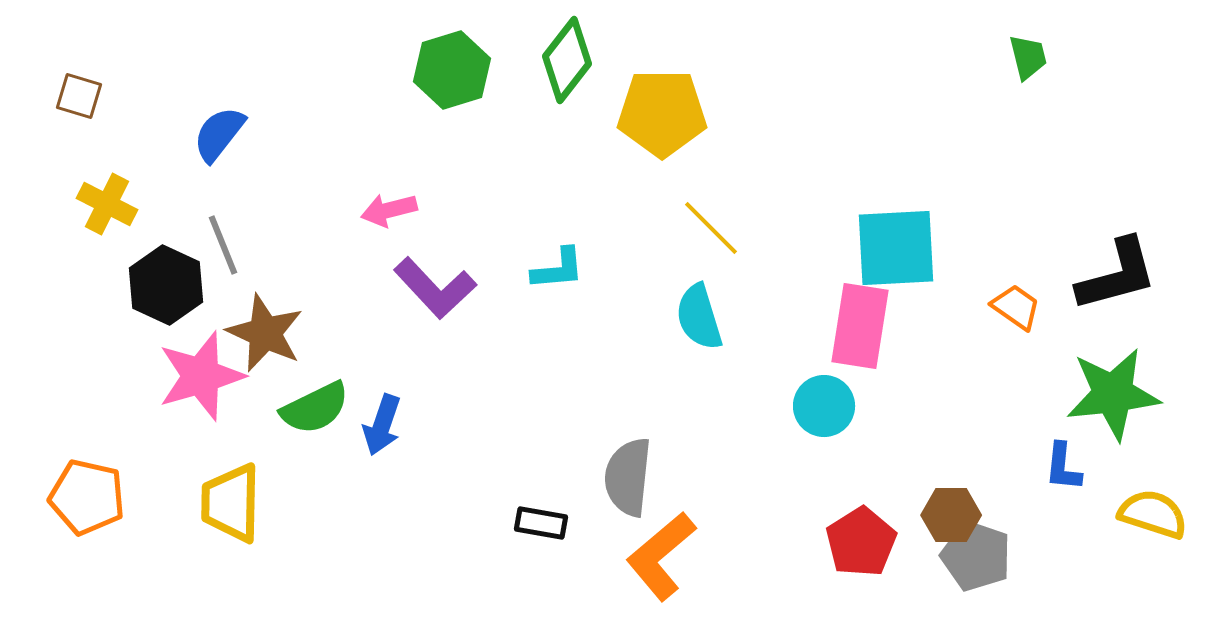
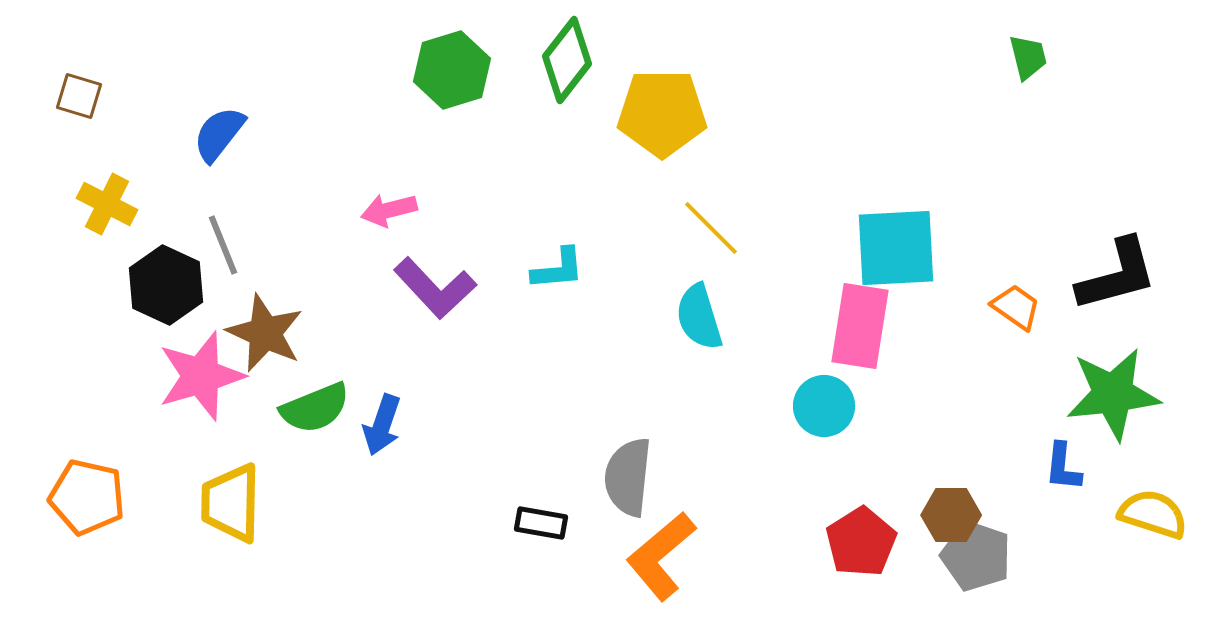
green semicircle: rotated 4 degrees clockwise
